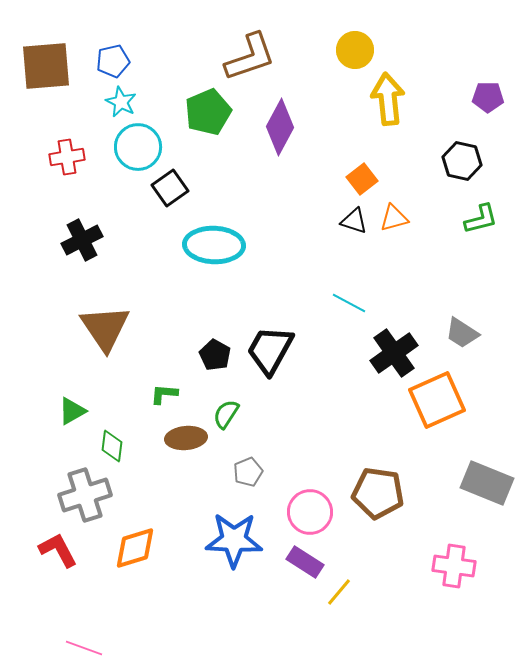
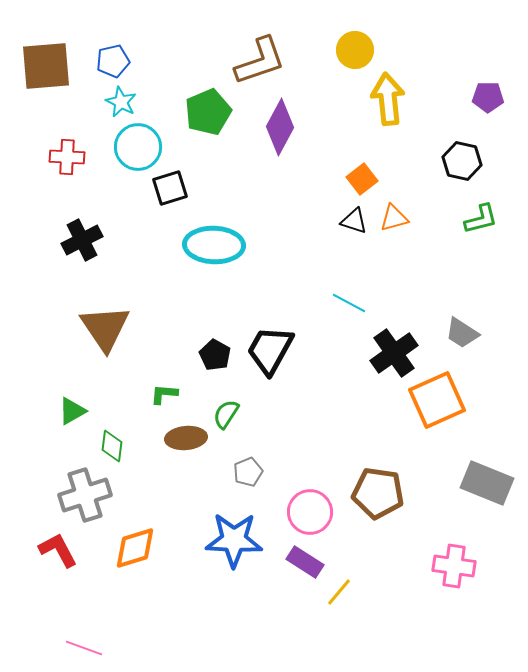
brown L-shape at (250, 57): moved 10 px right, 4 px down
red cross at (67, 157): rotated 12 degrees clockwise
black square at (170, 188): rotated 18 degrees clockwise
